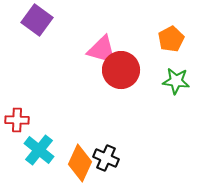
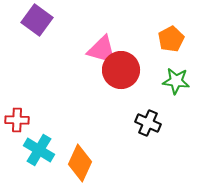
cyan cross: rotated 8 degrees counterclockwise
black cross: moved 42 px right, 35 px up
